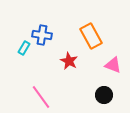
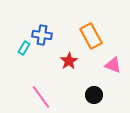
red star: rotated 12 degrees clockwise
black circle: moved 10 px left
